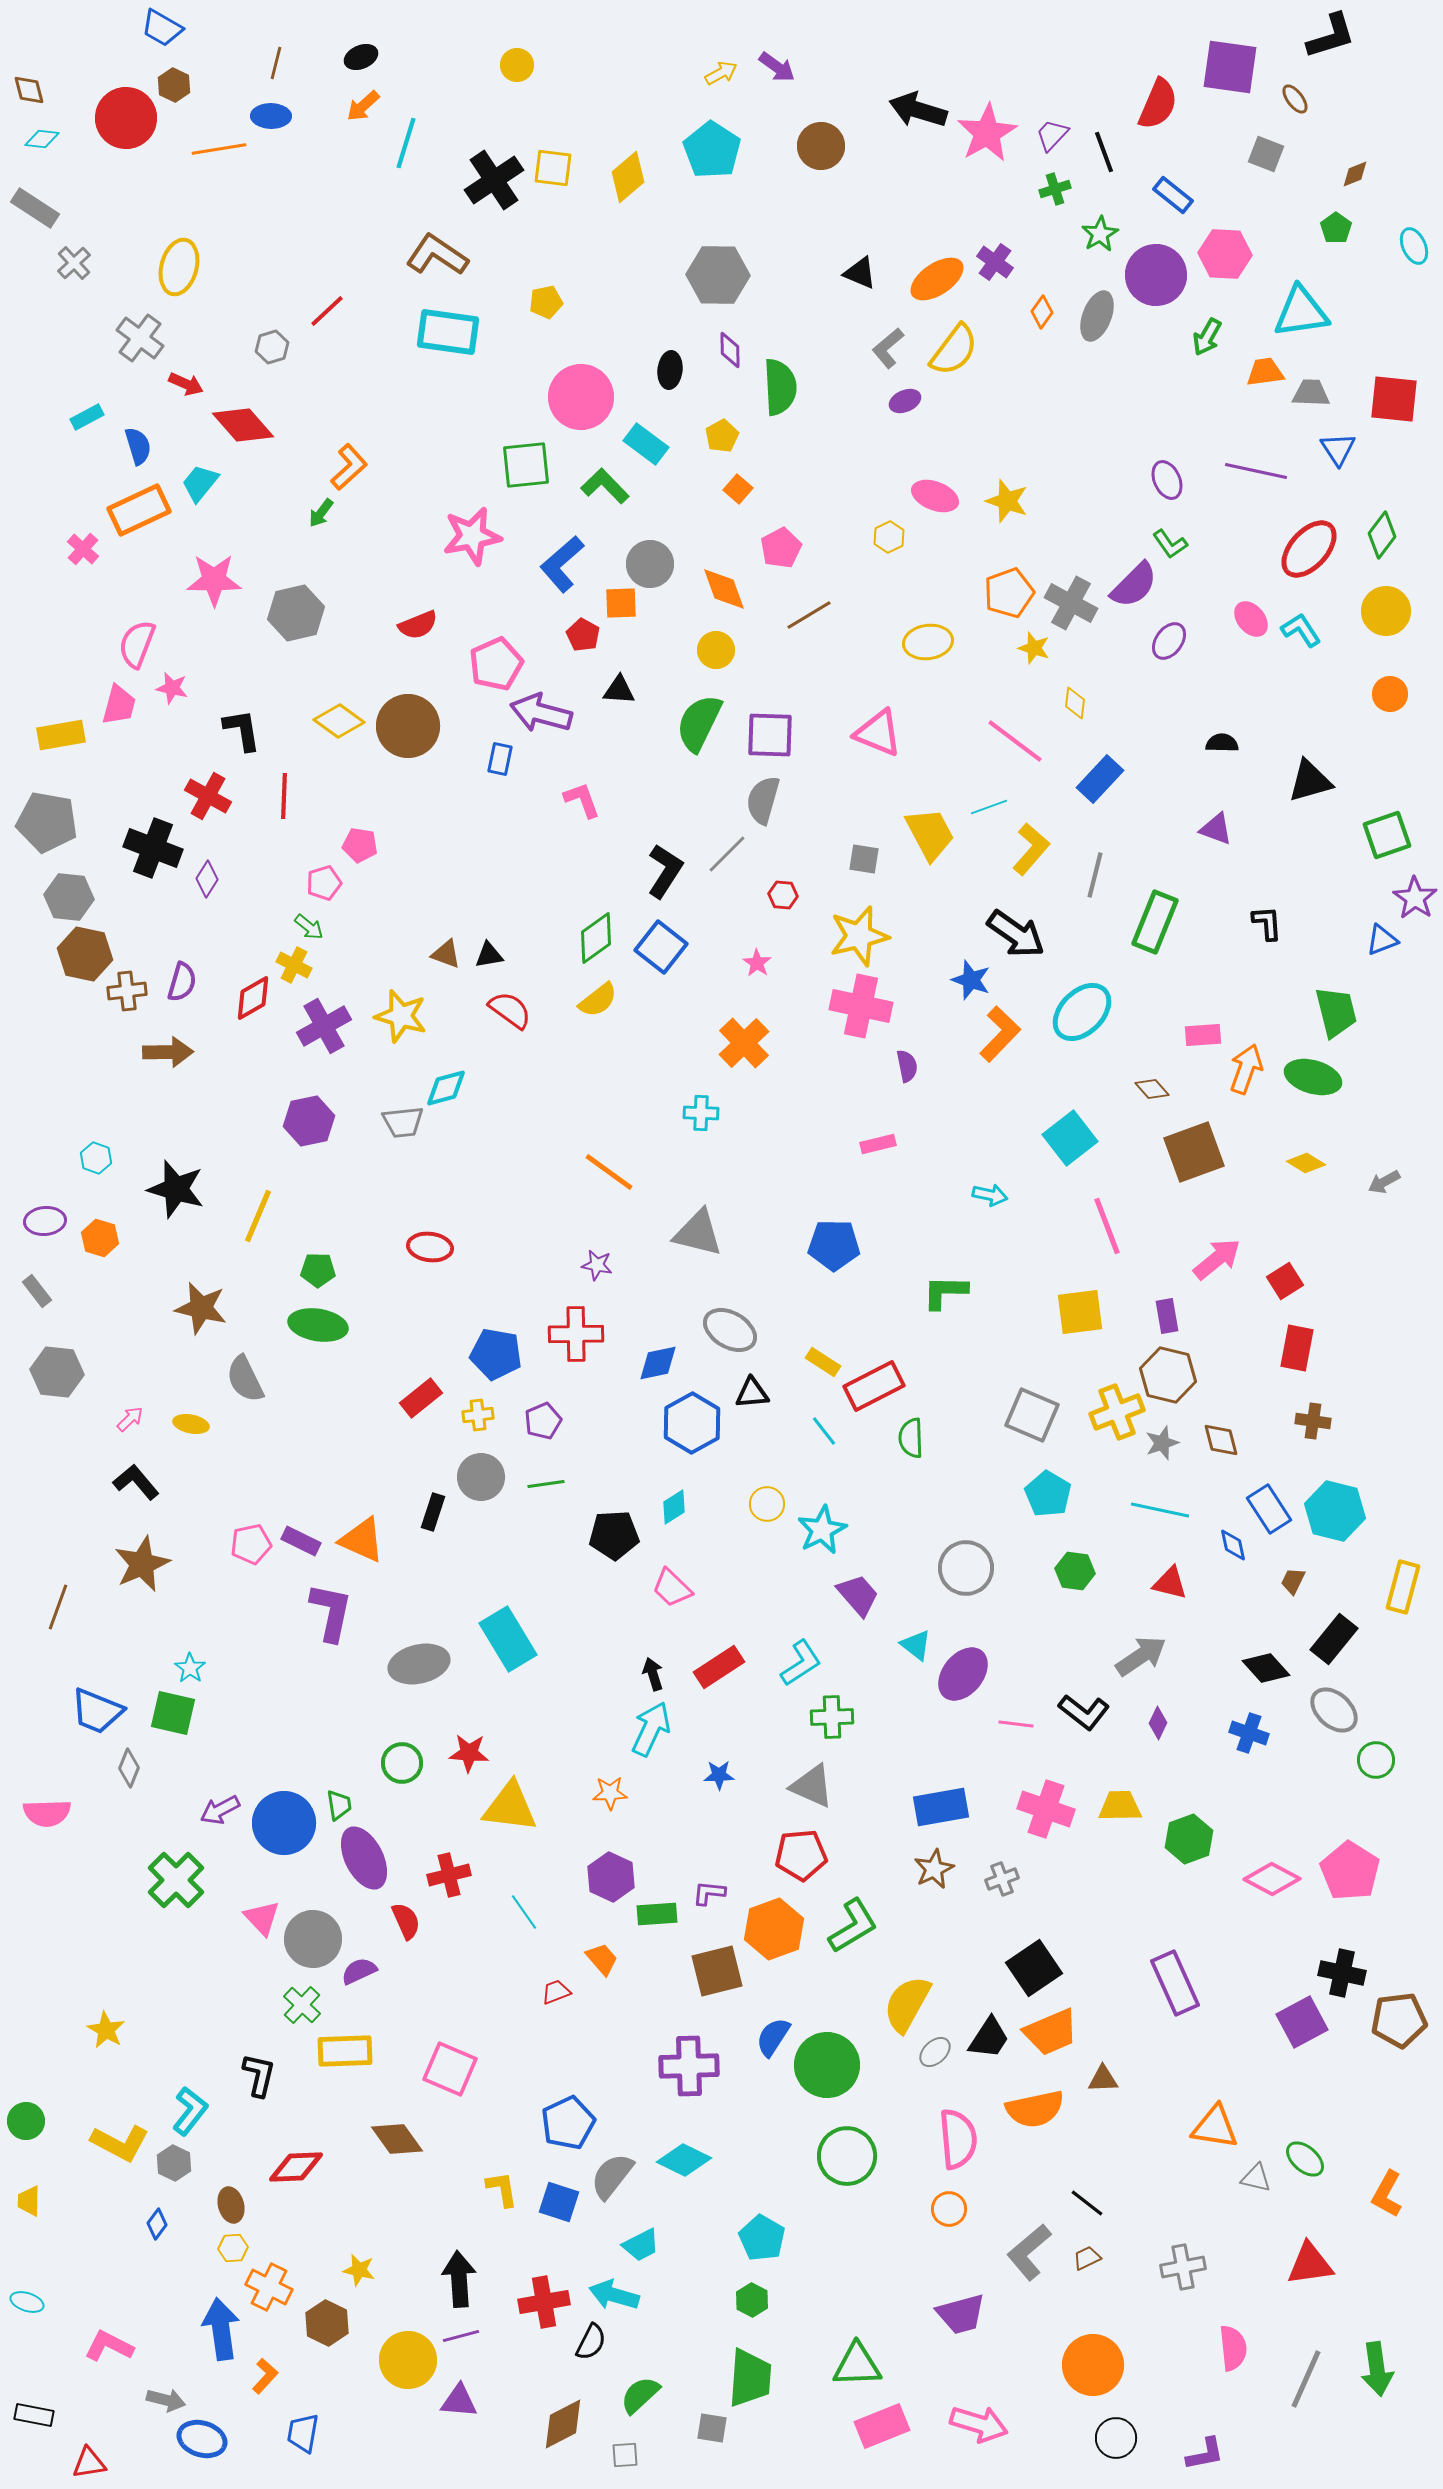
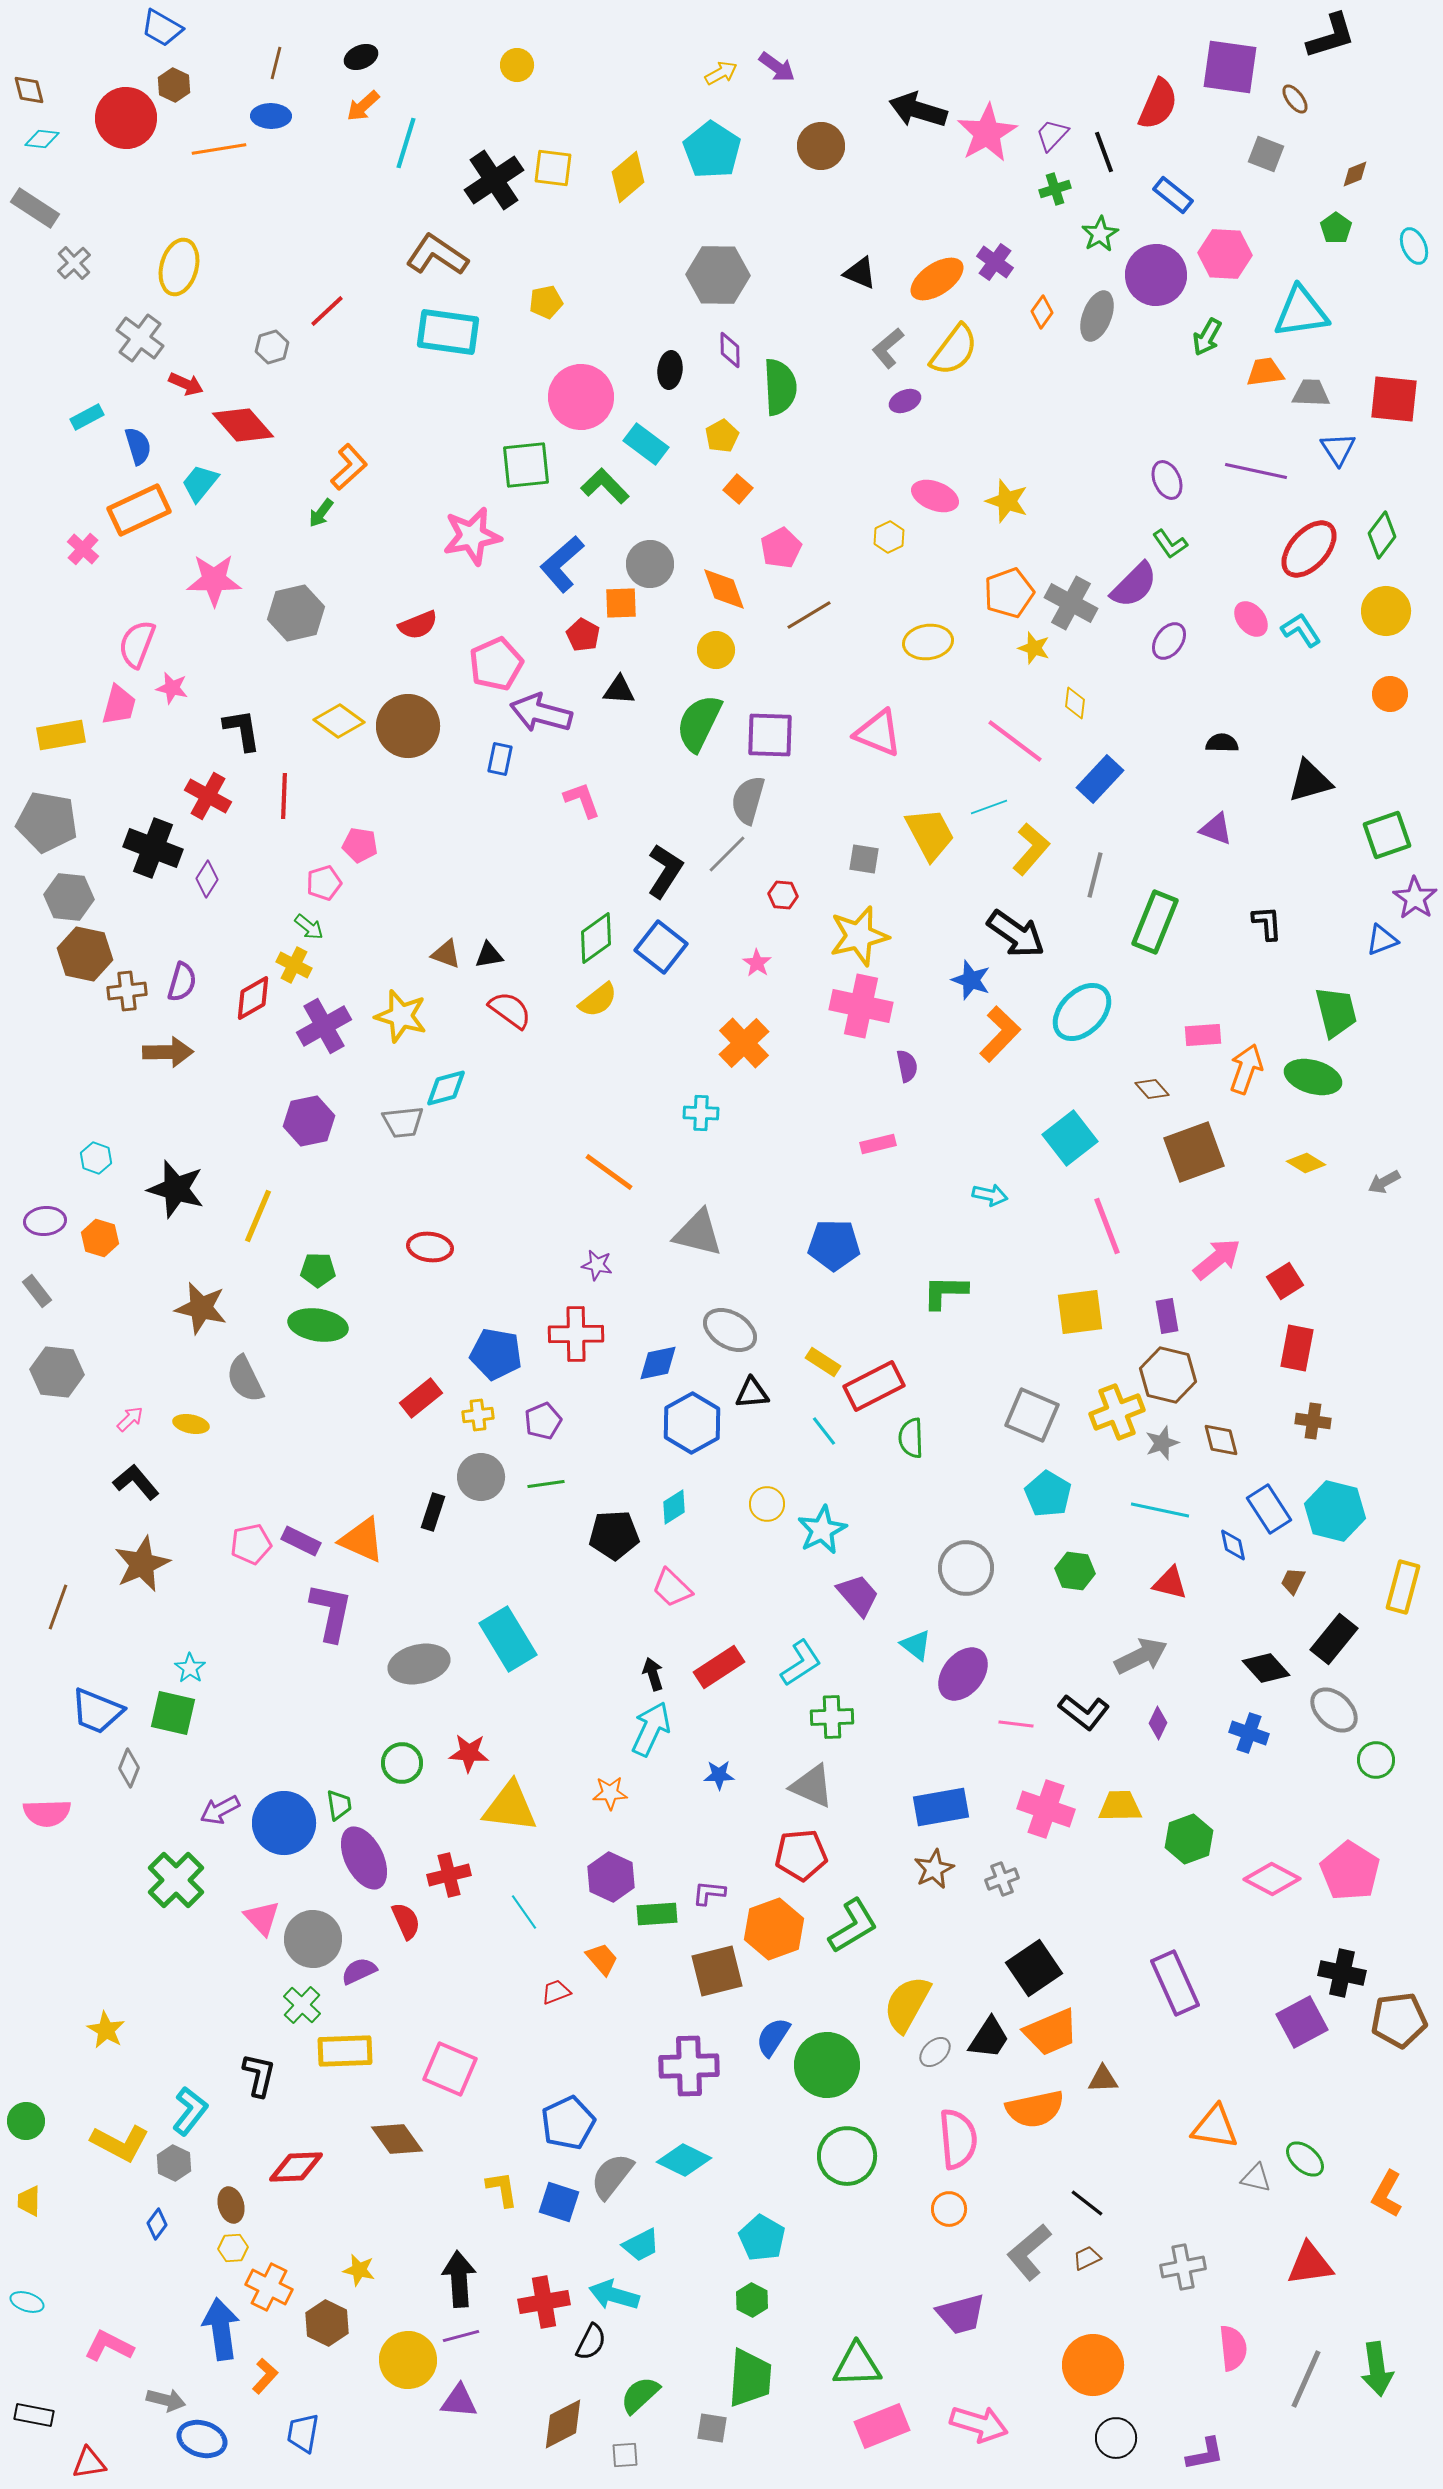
gray semicircle at (763, 800): moved 15 px left
gray arrow at (1141, 1656): rotated 8 degrees clockwise
